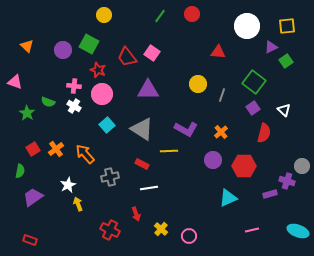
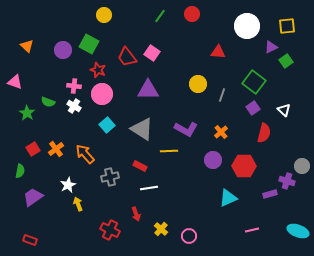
red rectangle at (142, 164): moved 2 px left, 2 px down
